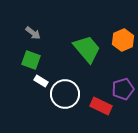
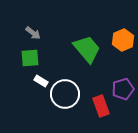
green square: moved 1 px left, 2 px up; rotated 24 degrees counterclockwise
red rectangle: rotated 45 degrees clockwise
